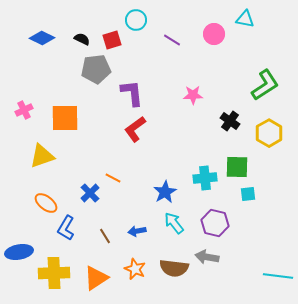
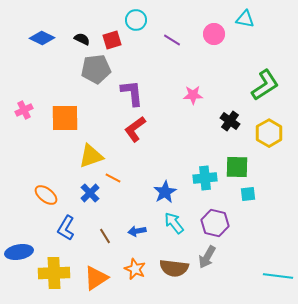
yellow triangle: moved 49 px right
orange ellipse: moved 8 px up
gray arrow: rotated 70 degrees counterclockwise
